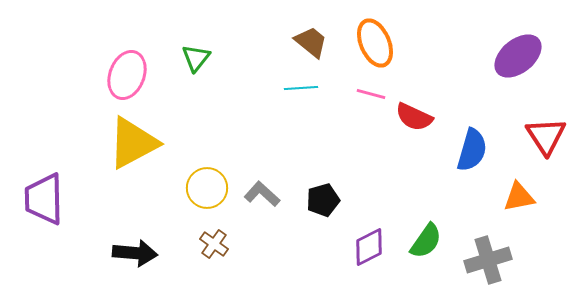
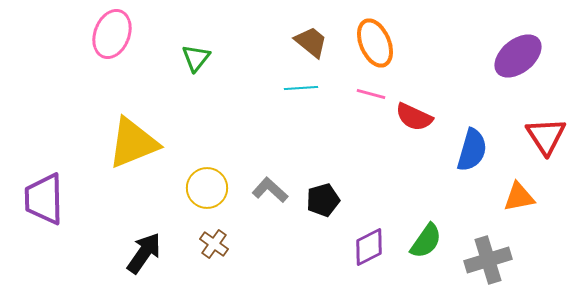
pink ellipse: moved 15 px left, 41 px up
yellow triangle: rotated 6 degrees clockwise
gray L-shape: moved 8 px right, 4 px up
black arrow: moved 9 px right; rotated 60 degrees counterclockwise
